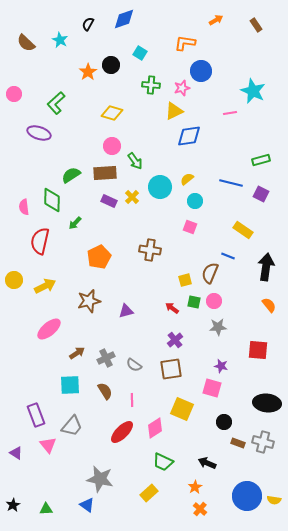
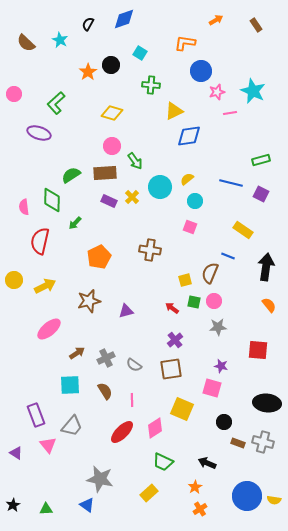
pink star at (182, 88): moved 35 px right, 4 px down
orange cross at (200, 509): rotated 16 degrees clockwise
